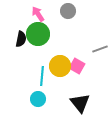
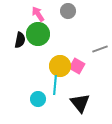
black semicircle: moved 1 px left, 1 px down
cyan line: moved 13 px right, 9 px down
